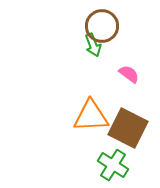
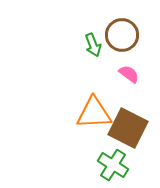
brown circle: moved 20 px right, 9 px down
orange triangle: moved 3 px right, 3 px up
